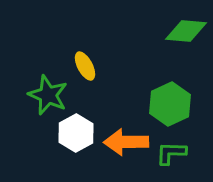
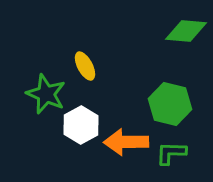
green star: moved 2 px left, 1 px up
green hexagon: rotated 21 degrees counterclockwise
white hexagon: moved 5 px right, 8 px up
